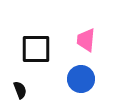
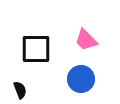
pink trapezoid: rotated 50 degrees counterclockwise
